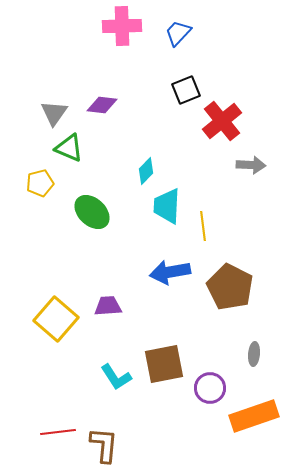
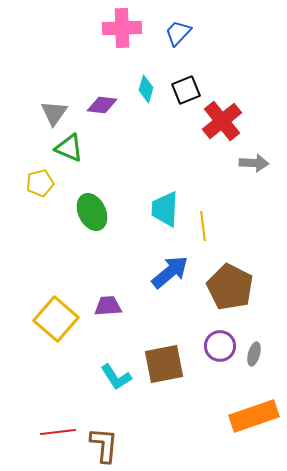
pink cross: moved 2 px down
gray arrow: moved 3 px right, 2 px up
cyan diamond: moved 82 px up; rotated 28 degrees counterclockwise
cyan trapezoid: moved 2 px left, 3 px down
green ellipse: rotated 21 degrees clockwise
blue arrow: rotated 150 degrees clockwise
gray ellipse: rotated 10 degrees clockwise
purple circle: moved 10 px right, 42 px up
